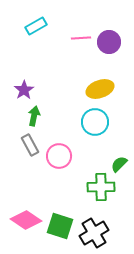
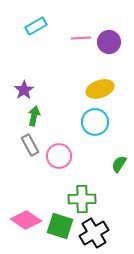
green semicircle: rotated 12 degrees counterclockwise
green cross: moved 19 px left, 12 px down
